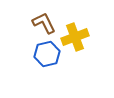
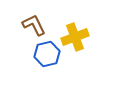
brown L-shape: moved 10 px left, 2 px down
